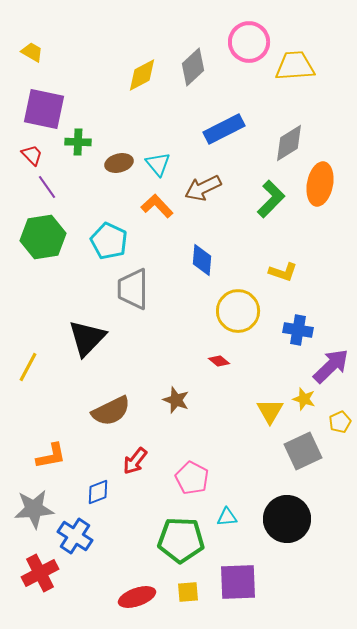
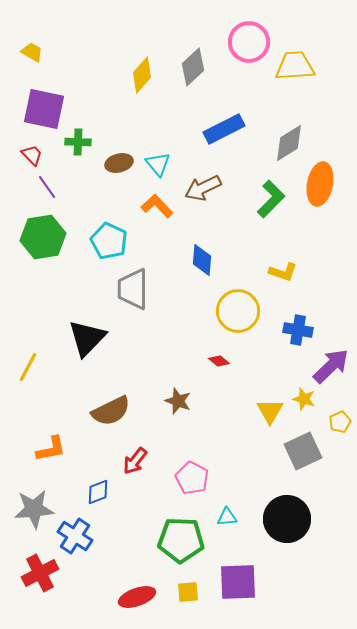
yellow diamond at (142, 75): rotated 21 degrees counterclockwise
brown star at (176, 400): moved 2 px right, 1 px down
orange L-shape at (51, 456): moved 7 px up
